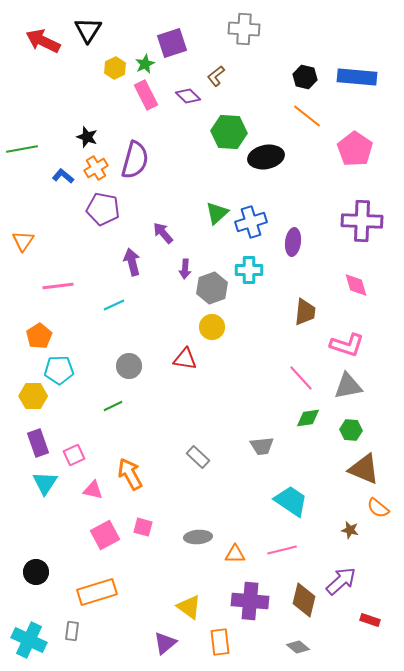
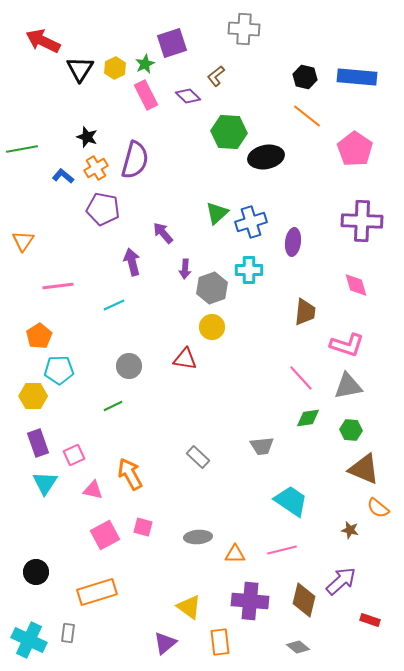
black triangle at (88, 30): moved 8 px left, 39 px down
gray rectangle at (72, 631): moved 4 px left, 2 px down
